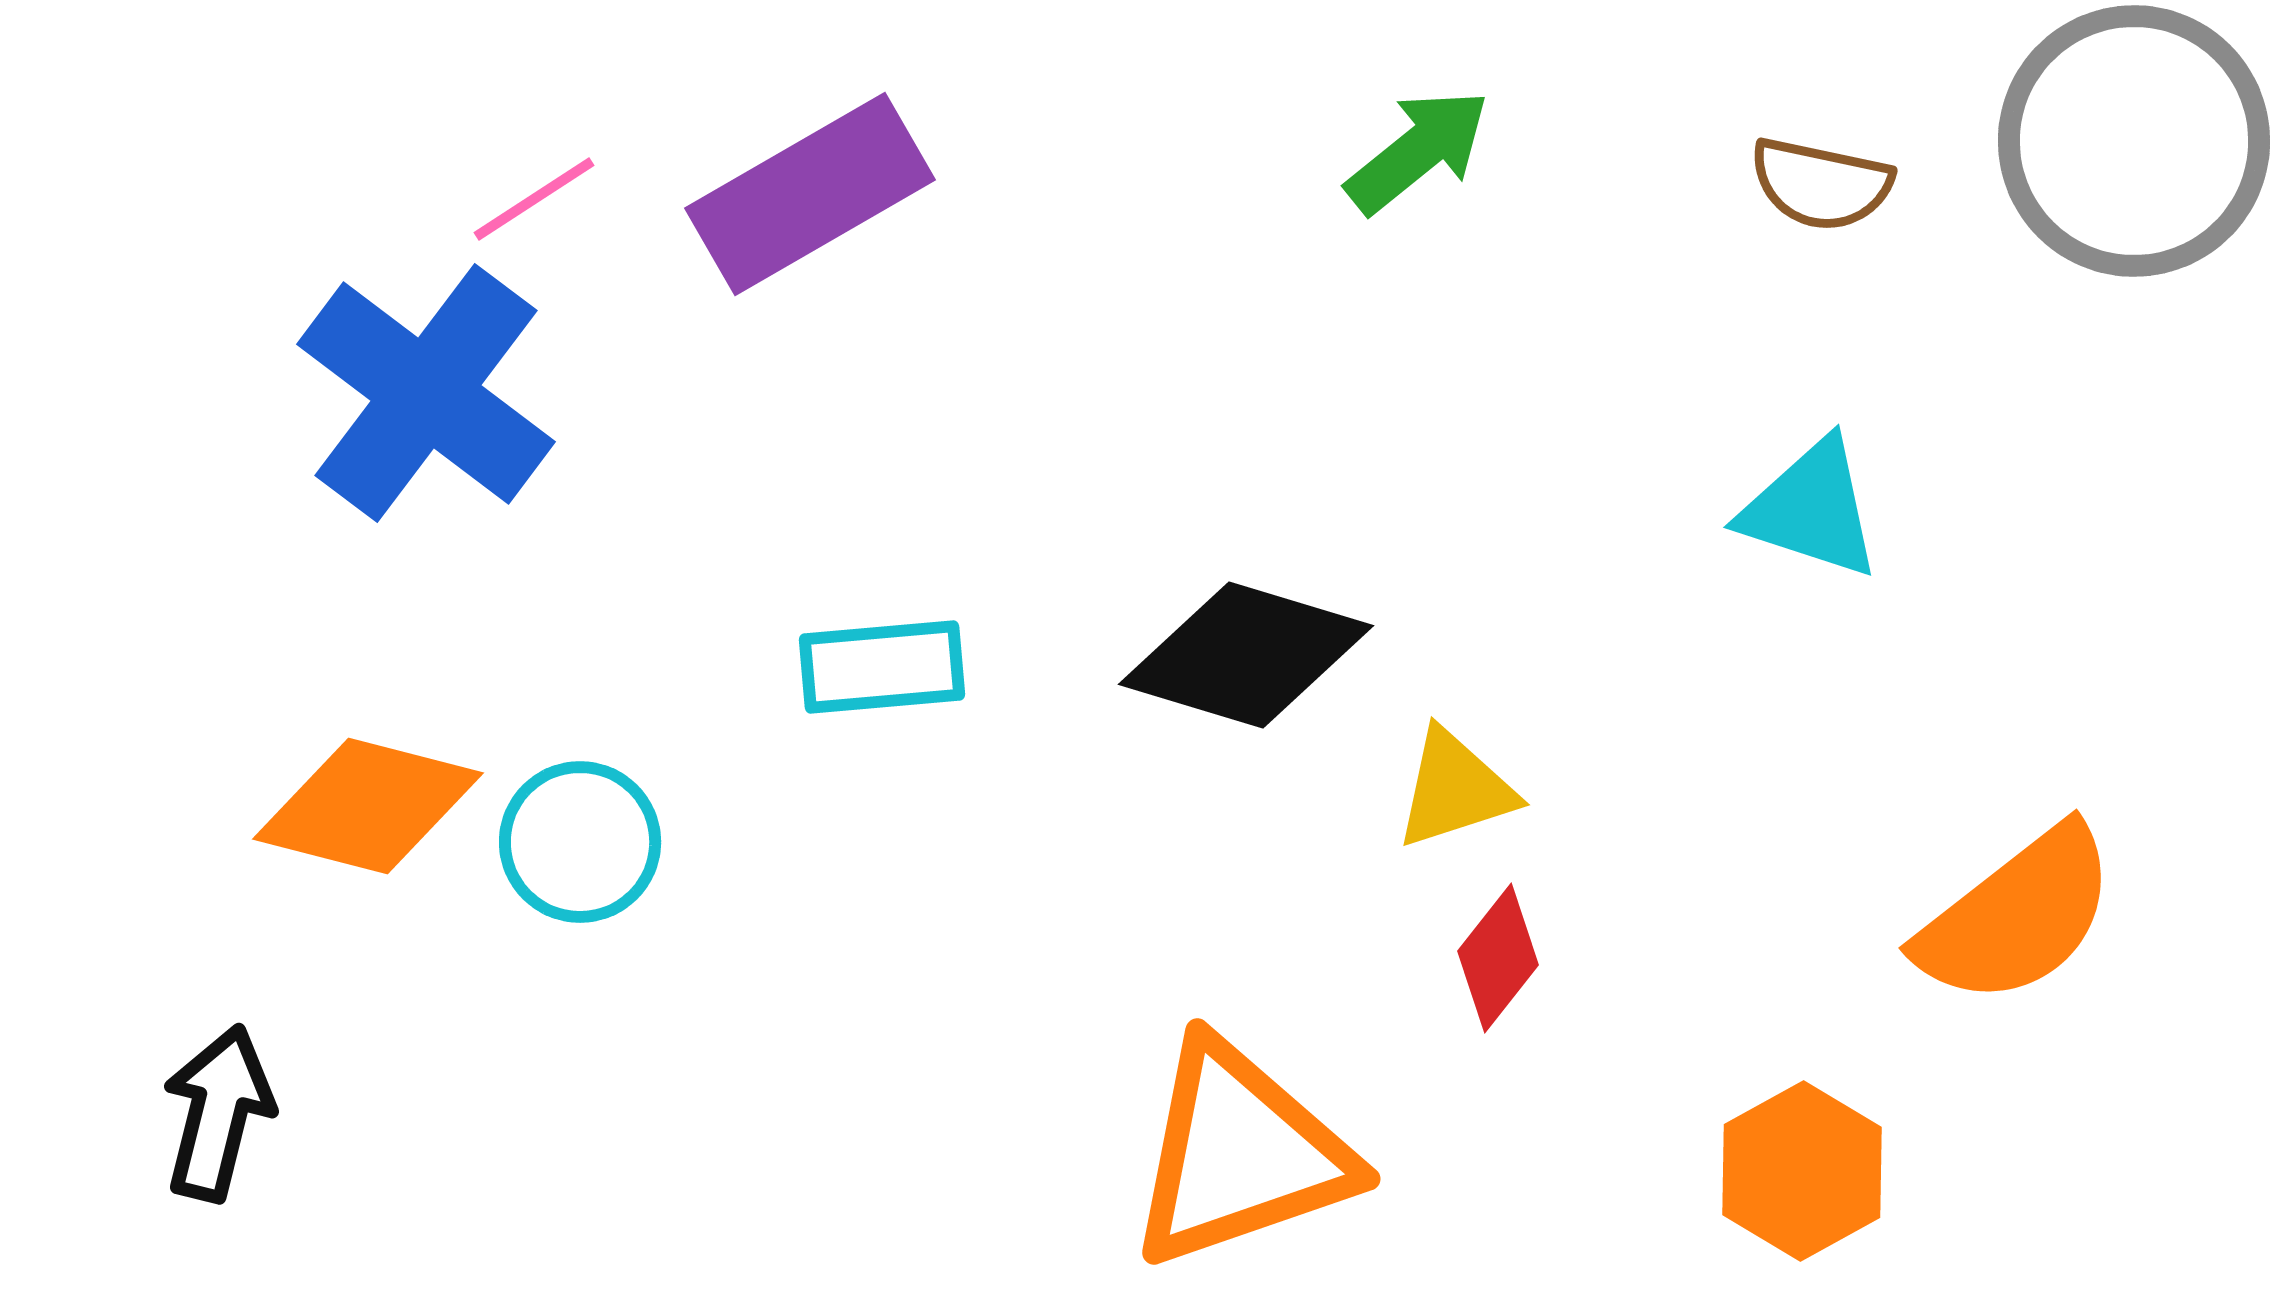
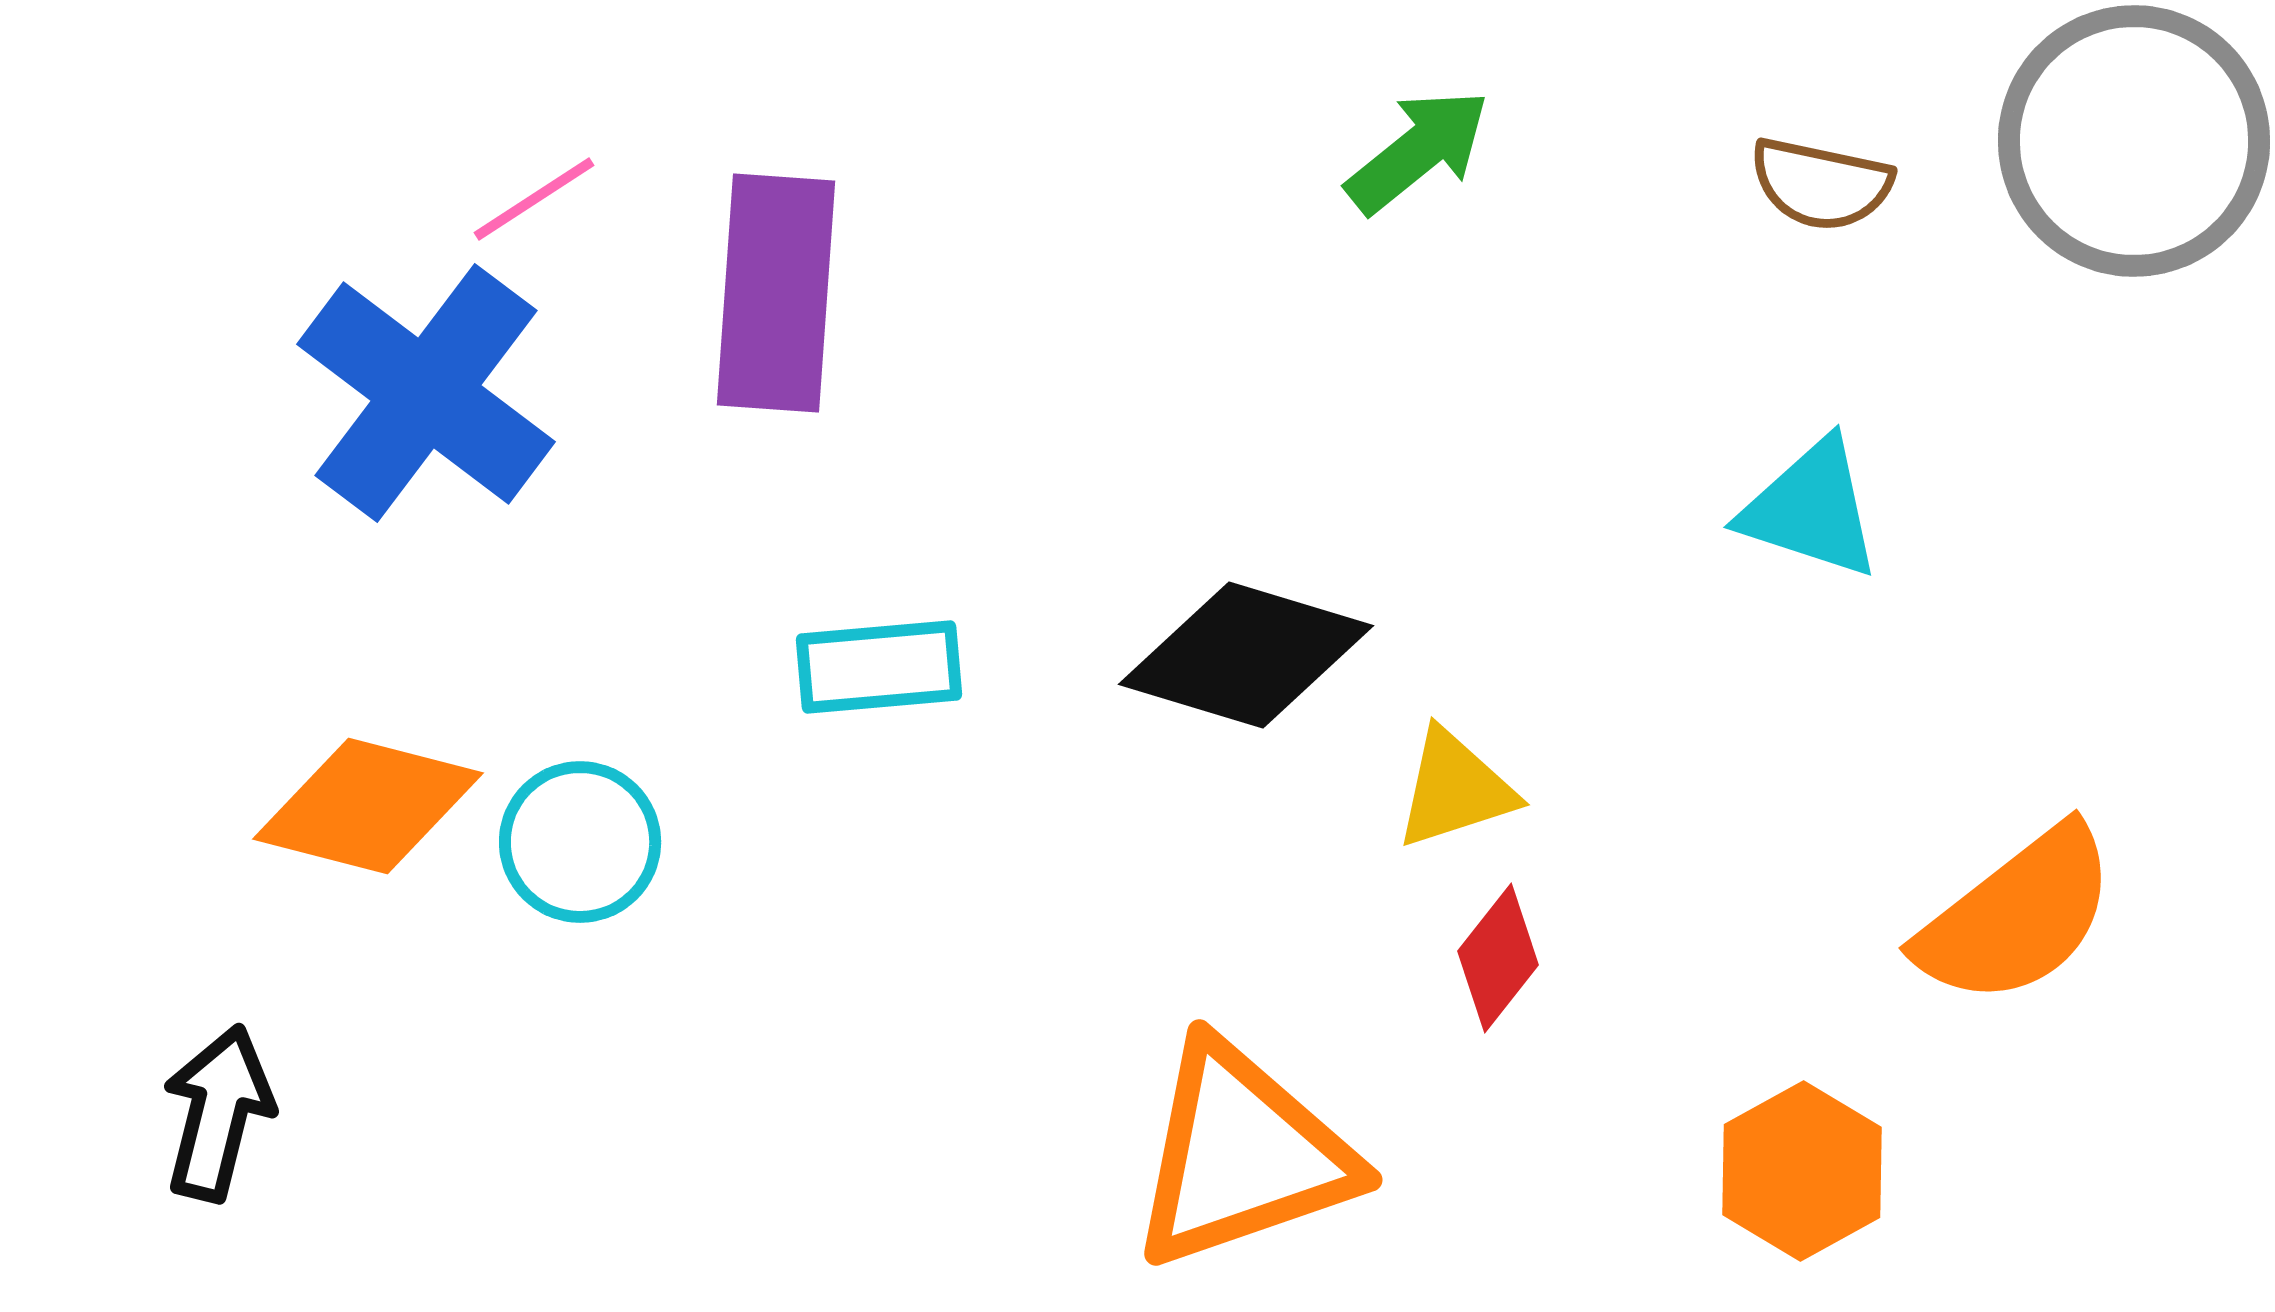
purple rectangle: moved 34 px left, 99 px down; rotated 56 degrees counterclockwise
cyan rectangle: moved 3 px left
orange triangle: moved 2 px right, 1 px down
